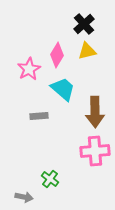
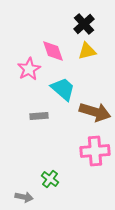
pink diamond: moved 4 px left, 4 px up; rotated 50 degrees counterclockwise
brown arrow: rotated 72 degrees counterclockwise
